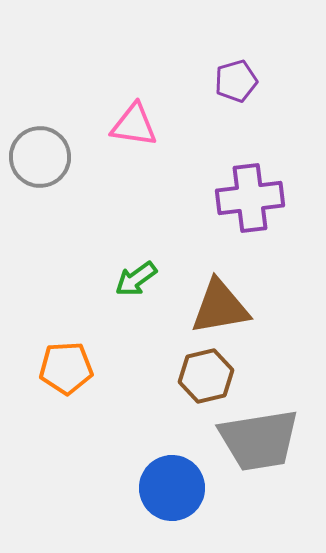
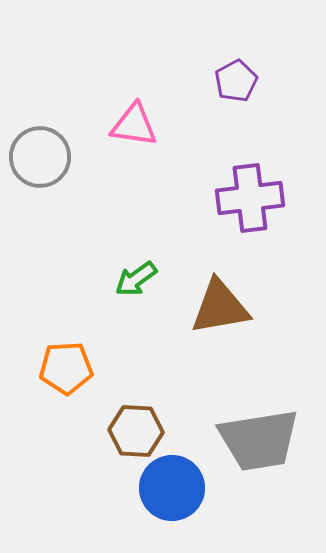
purple pentagon: rotated 12 degrees counterclockwise
brown hexagon: moved 70 px left, 55 px down; rotated 16 degrees clockwise
